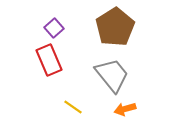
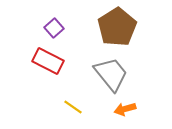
brown pentagon: moved 2 px right
red rectangle: moved 1 px left, 1 px down; rotated 40 degrees counterclockwise
gray trapezoid: moved 1 px left, 1 px up
